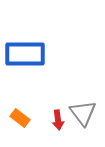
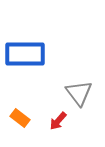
gray triangle: moved 4 px left, 20 px up
red arrow: moved 1 px down; rotated 48 degrees clockwise
